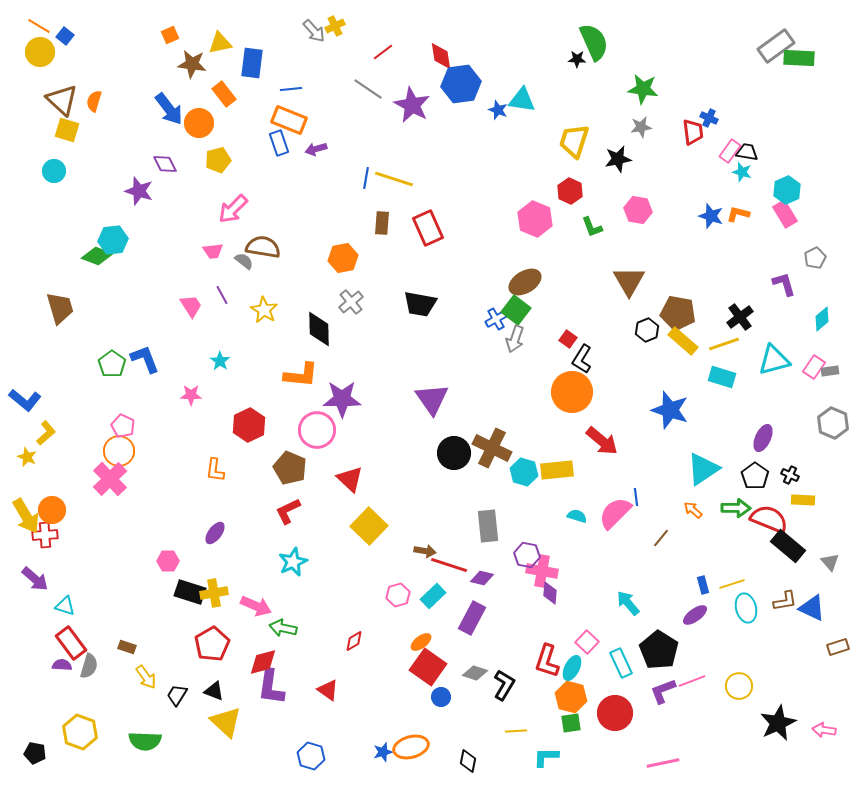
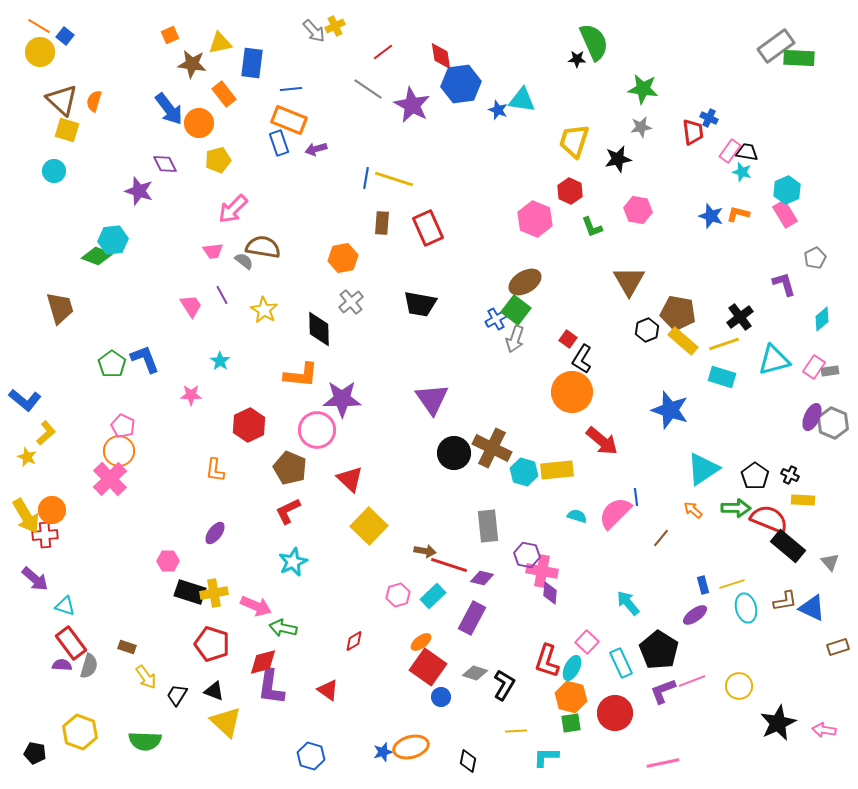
purple ellipse at (763, 438): moved 49 px right, 21 px up
red pentagon at (212, 644): rotated 24 degrees counterclockwise
